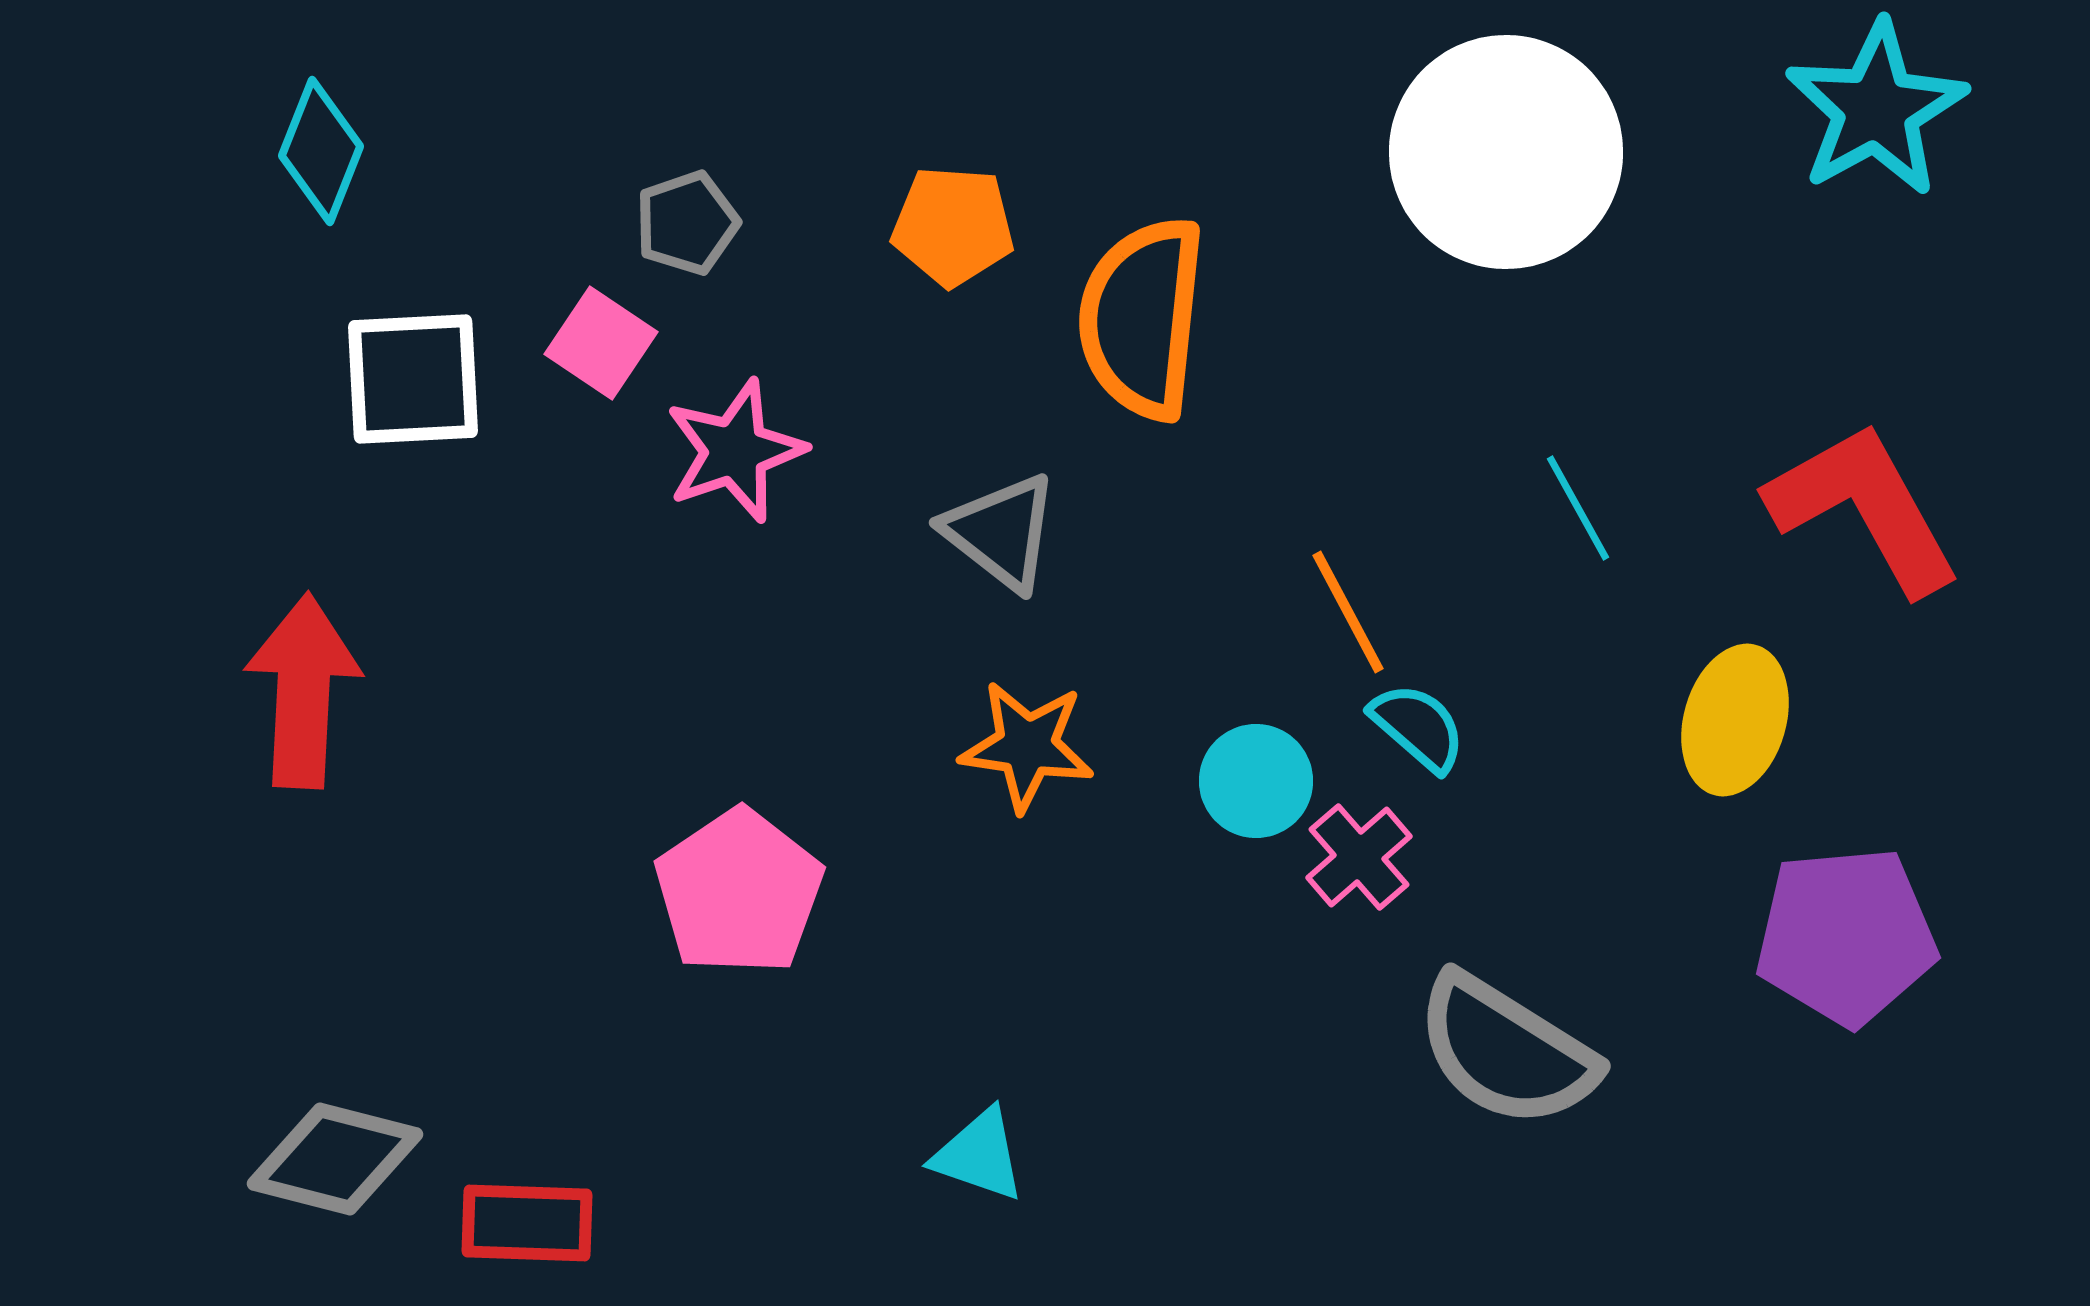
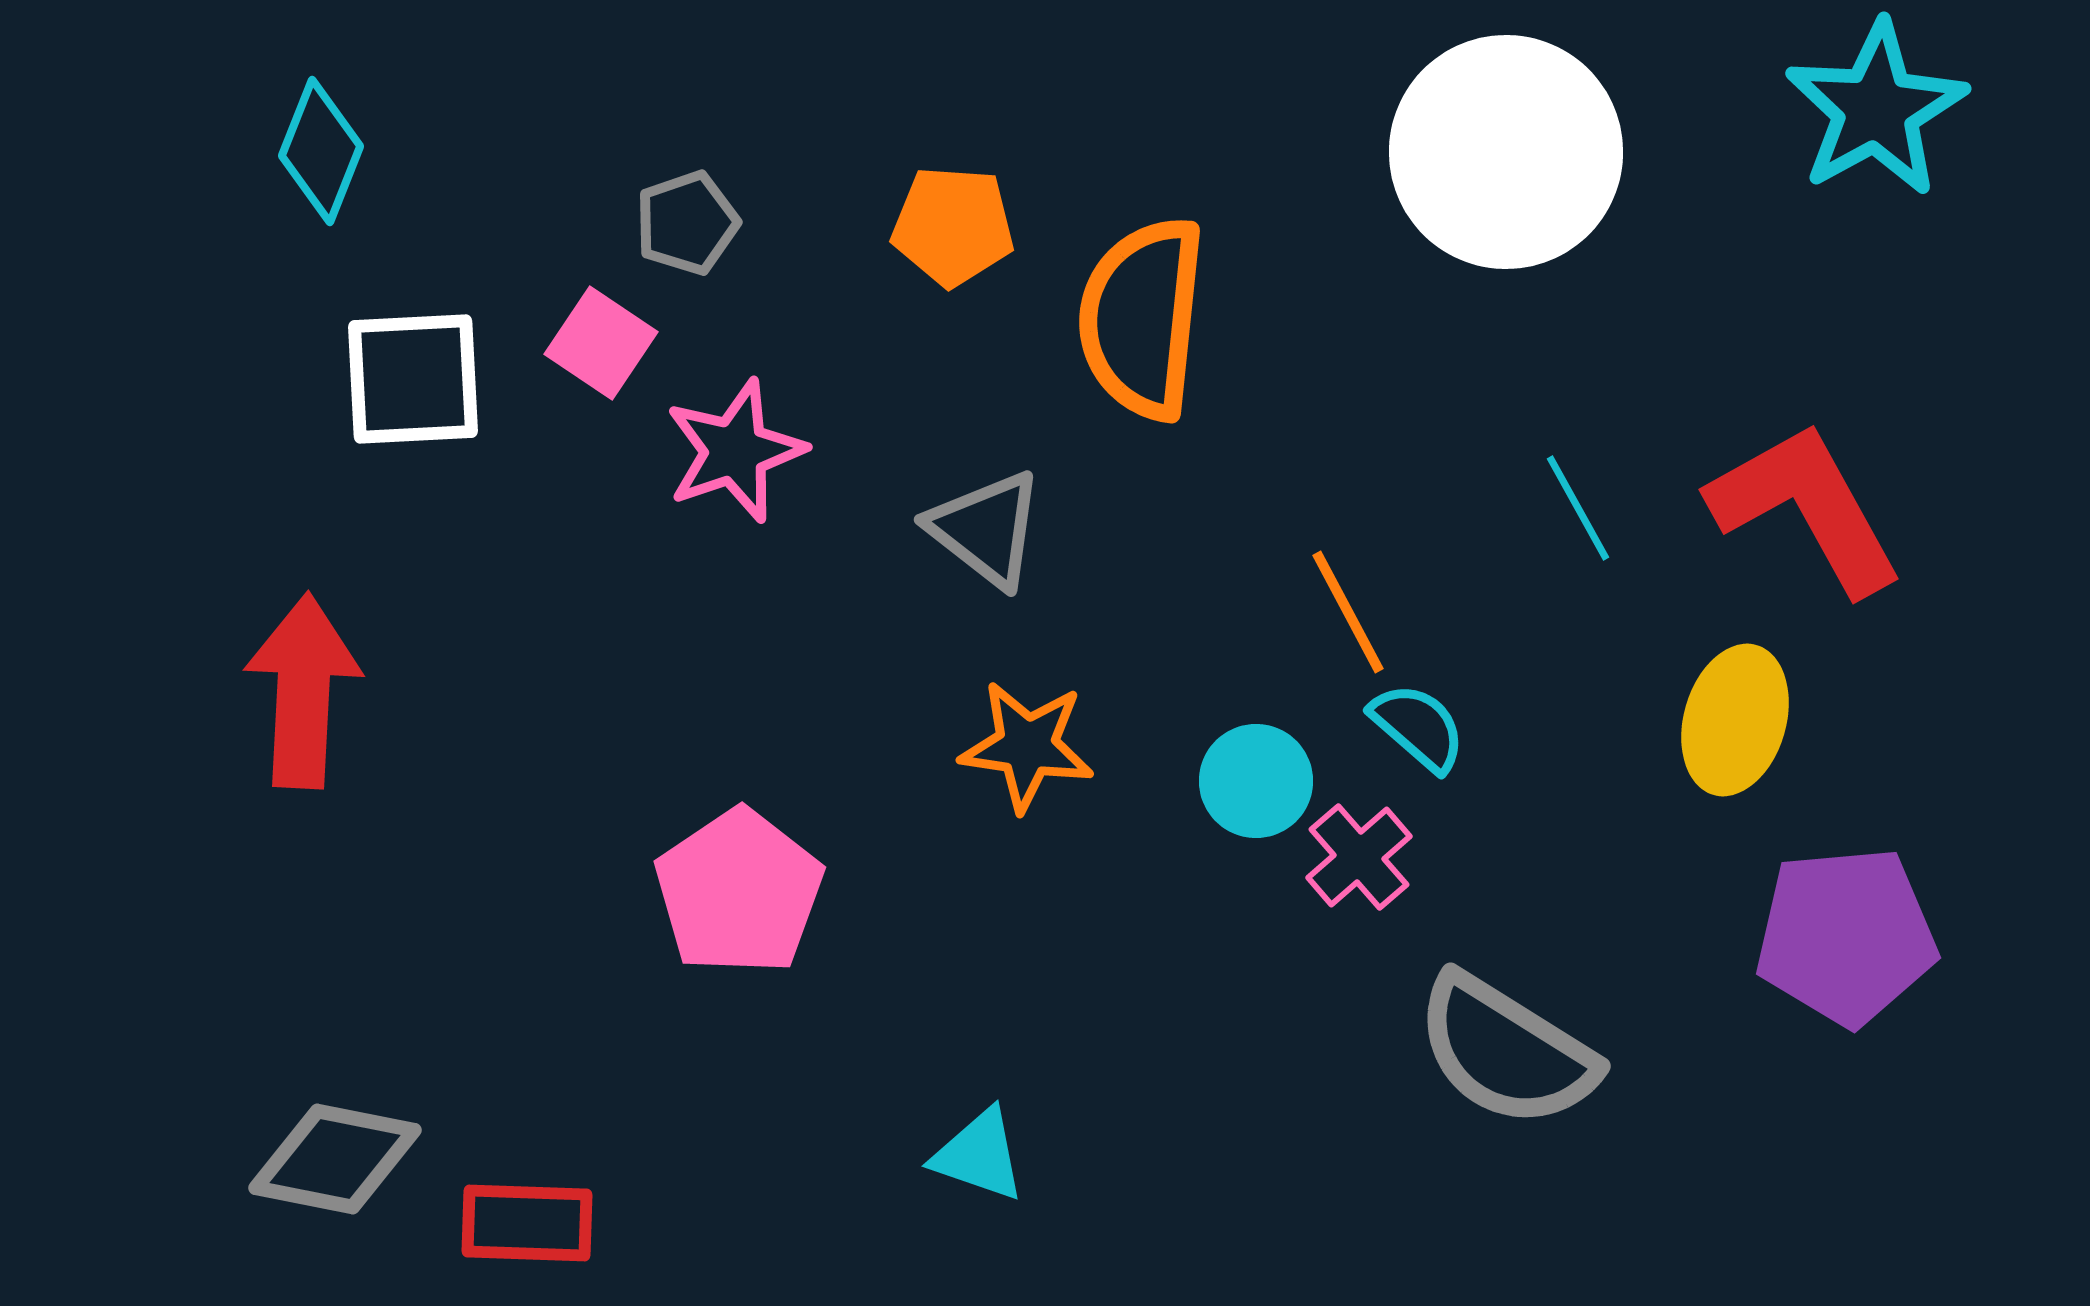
red L-shape: moved 58 px left
gray triangle: moved 15 px left, 3 px up
gray diamond: rotated 3 degrees counterclockwise
